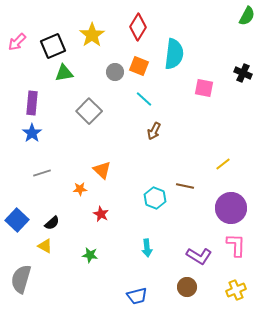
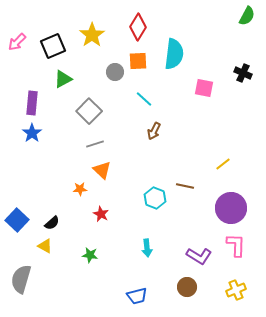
orange square: moved 1 px left, 5 px up; rotated 24 degrees counterclockwise
green triangle: moved 1 px left, 6 px down; rotated 18 degrees counterclockwise
gray line: moved 53 px right, 29 px up
